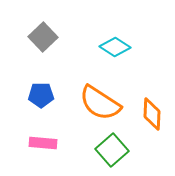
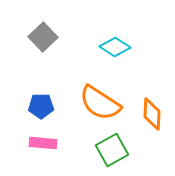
blue pentagon: moved 11 px down
green square: rotated 12 degrees clockwise
